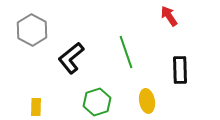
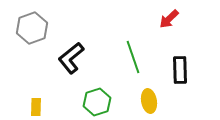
red arrow: moved 3 px down; rotated 100 degrees counterclockwise
gray hexagon: moved 2 px up; rotated 12 degrees clockwise
green line: moved 7 px right, 5 px down
yellow ellipse: moved 2 px right
